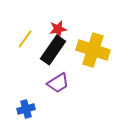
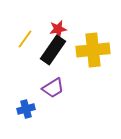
yellow cross: rotated 24 degrees counterclockwise
purple trapezoid: moved 5 px left, 5 px down
